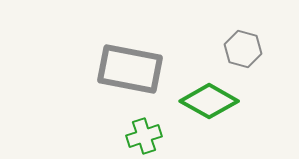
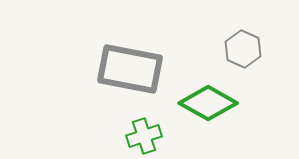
gray hexagon: rotated 9 degrees clockwise
green diamond: moved 1 px left, 2 px down
